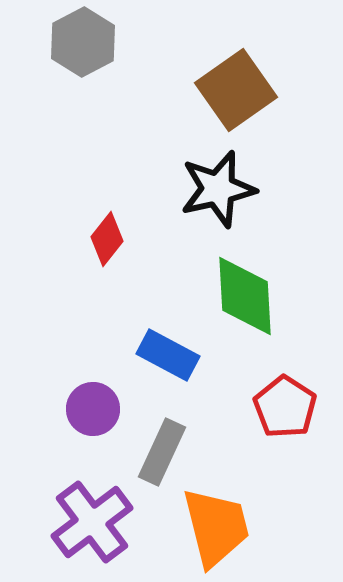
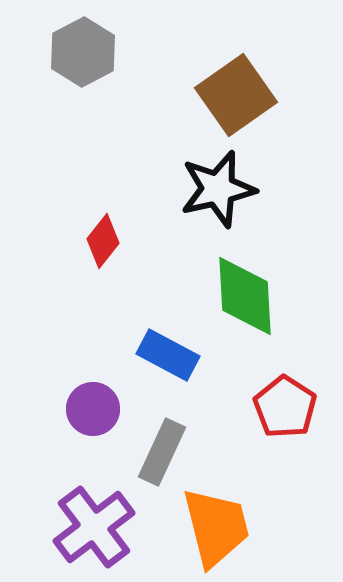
gray hexagon: moved 10 px down
brown square: moved 5 px down
red diamond: moved 4 px left, 2 px down
purple cross: moved 2 px right, 5 px down
